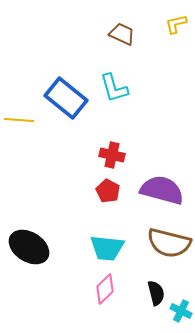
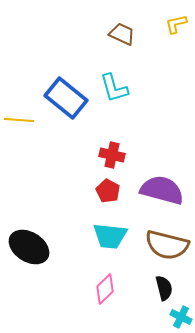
brown semicircle: moved 2 px left, 2 px down
cyan trapezoid: moved 3 px right, 12 px up
black semicircle: moved 8 px right, 5 px up
cyan cross: moved 6 px down
